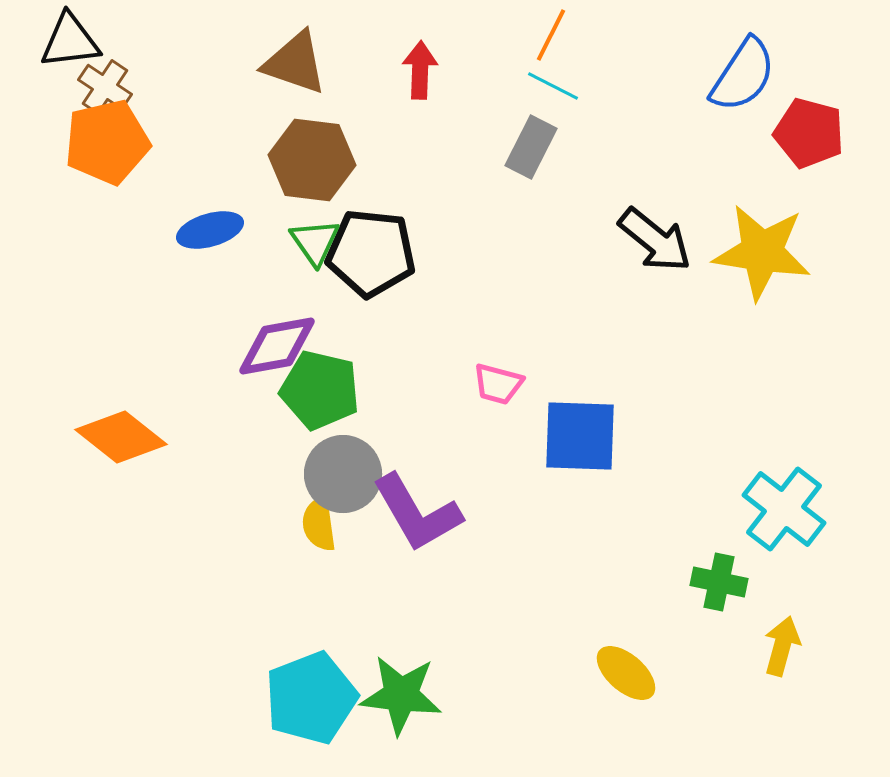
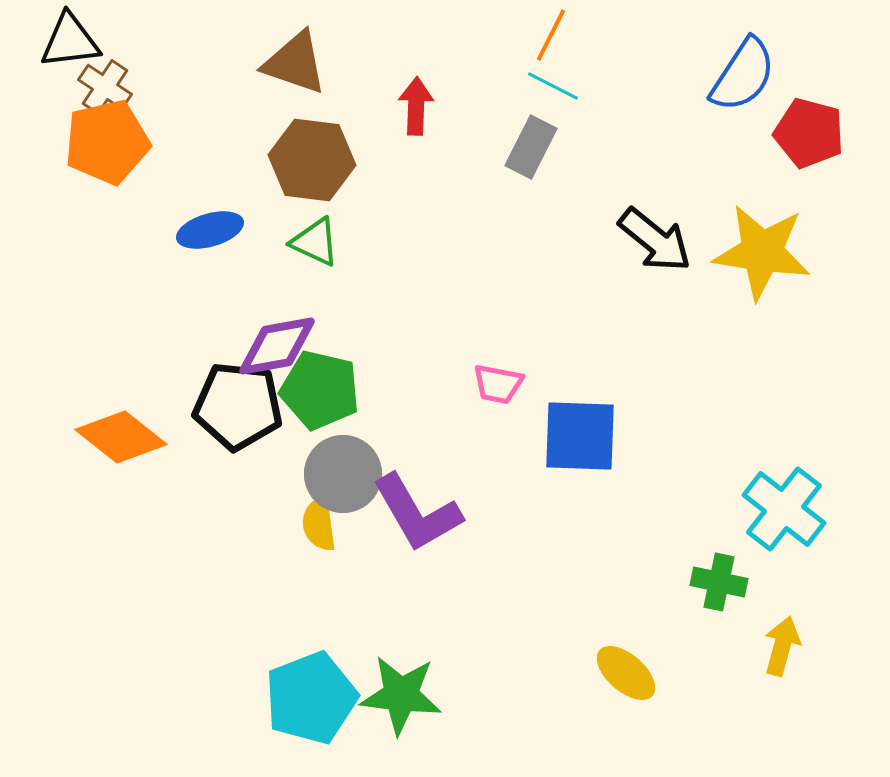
red arrow: moved 4 px left, 36 px down
green triangle: rotated 30 degrees counterclockwise
black pentagon: moved 133 px left, 153 px down
pink trapezoid: rotated 4 degrees counterclockwise
